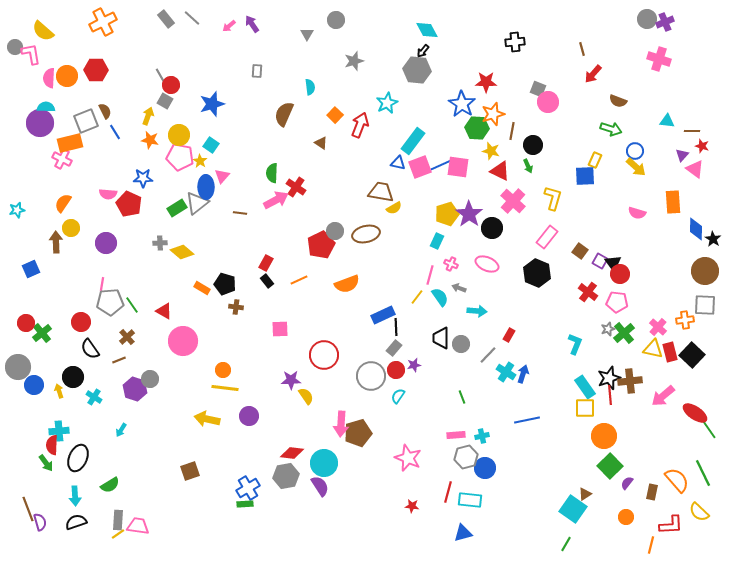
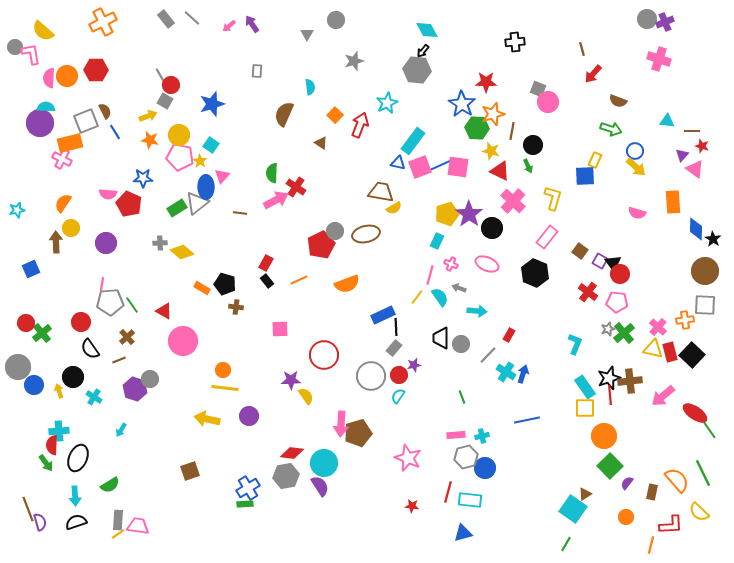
yellow arrow at (148, 116): rotated 48 degrees clockwise
black hexagon at (537, 273): moved 2 px left
red circle at (396, 370): moved 3 px right, 5 px down
